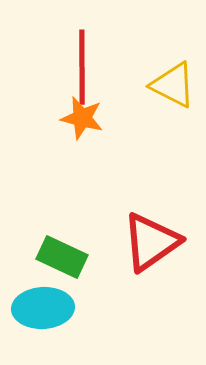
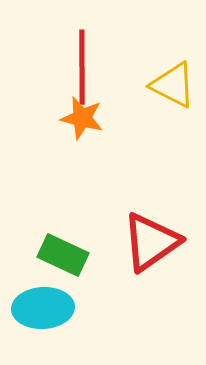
green rectangle: moved 1 px right, 2 px up
